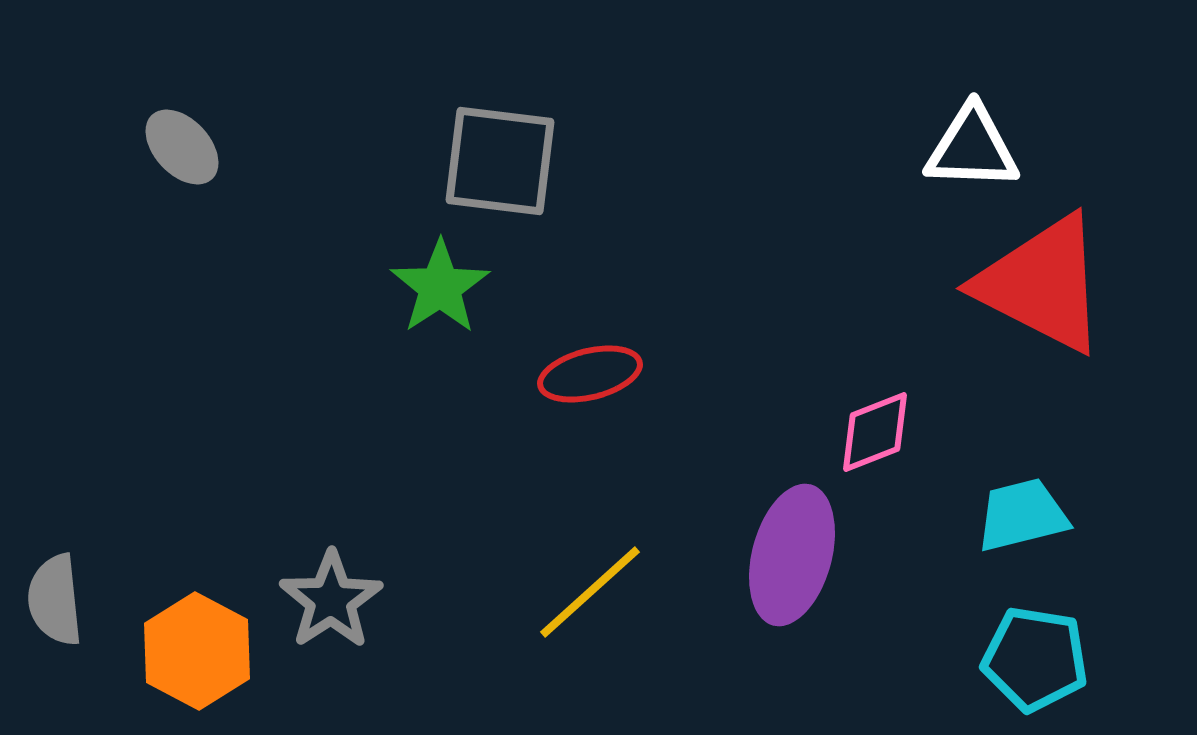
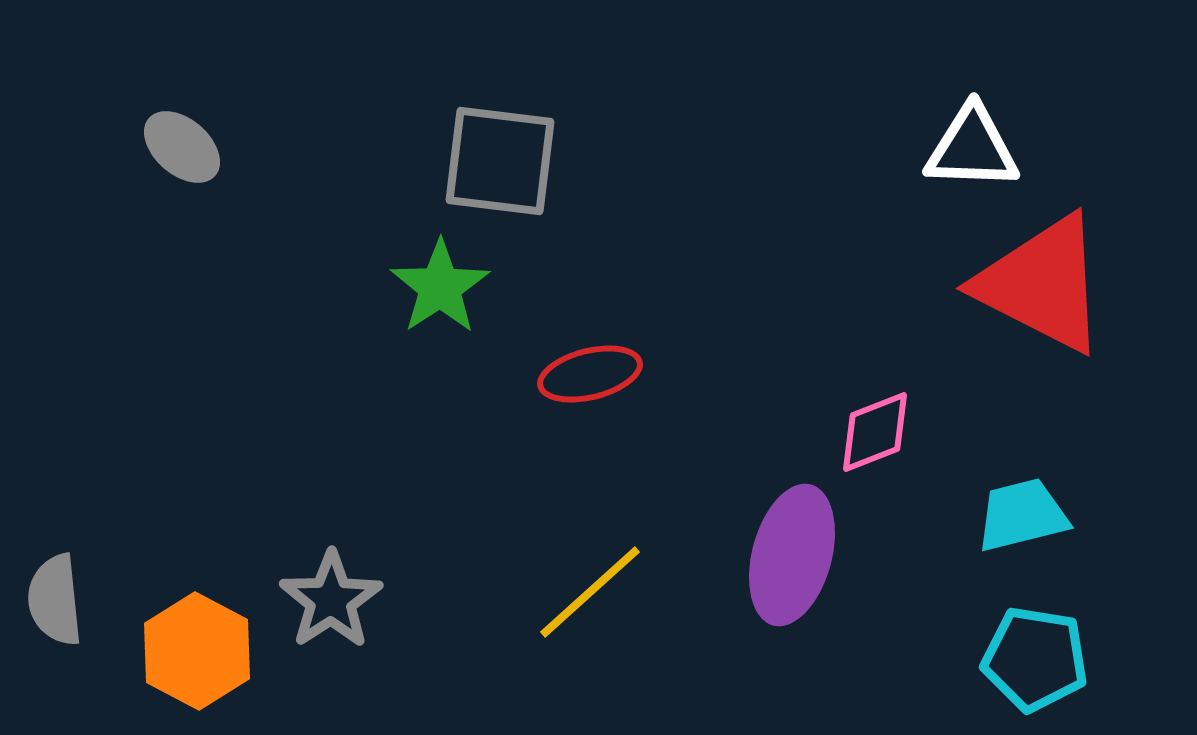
gray ellipse: rotated 6 degrees counterclockwise
